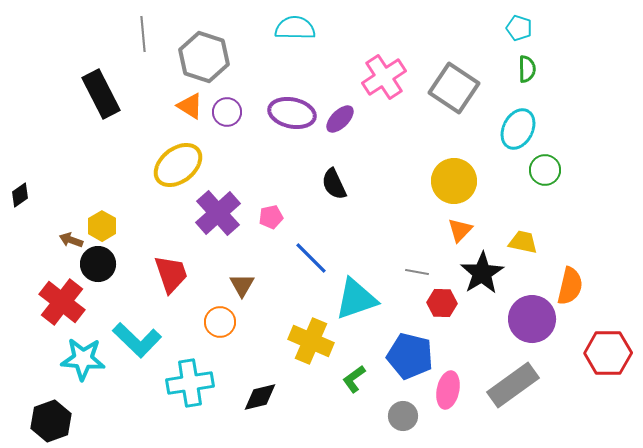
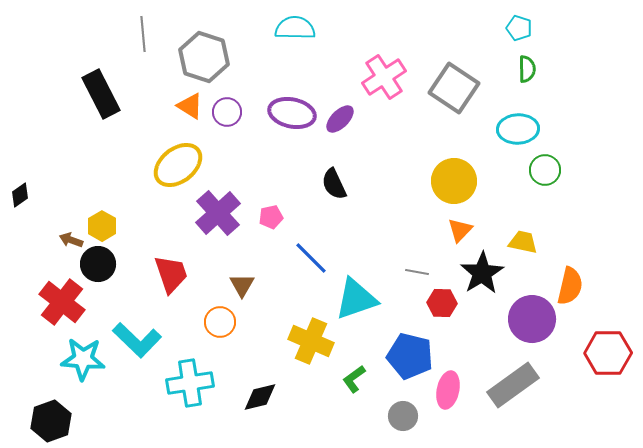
cyan ellipse at (518, 129): rotated 60 degrees clockwise
